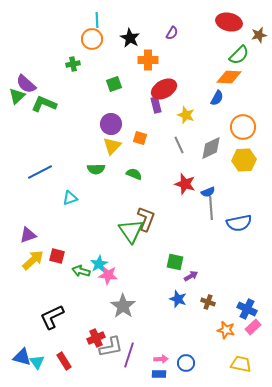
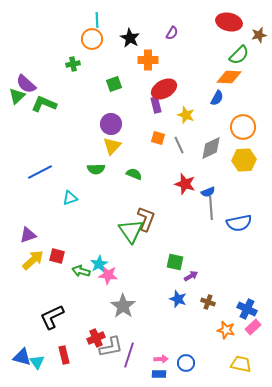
orange square at (140, 138): moved 18 px right
red rectangle at (64, 361): moved 6 px up; rotated 18 degrees clockwise
